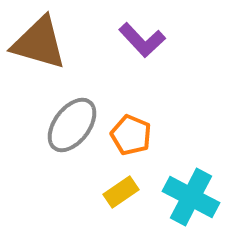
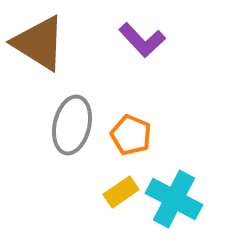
brown triangle: rotated 16 degrees clockwise
gray ellipse: rotated 24 degrees counterclockwise
cyan cross: moved 17 px left, 2 px down
